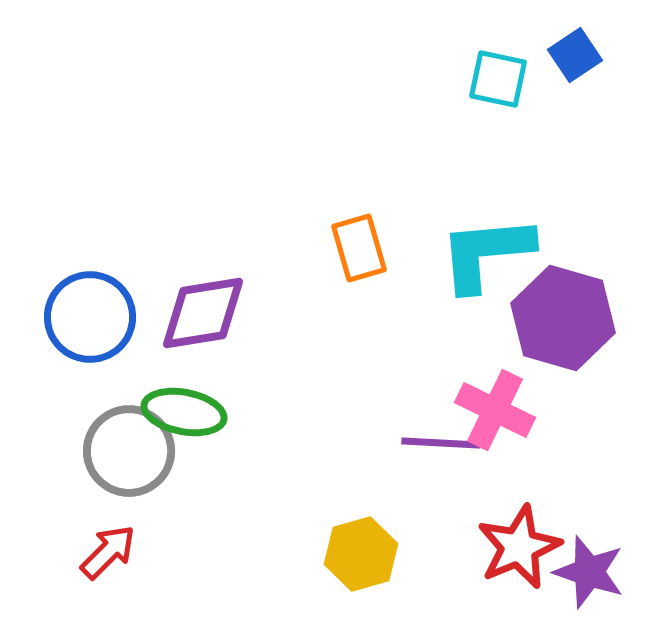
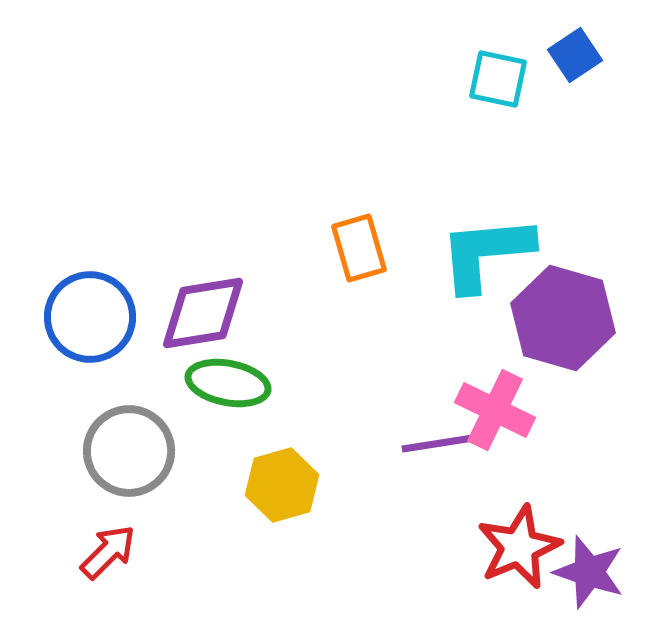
green ellipse: moved 44 px right, 29 px up
purple line: rotated 12 degrees counterclockwise
yellow hexagon: moved 79 px left, 69 px up
